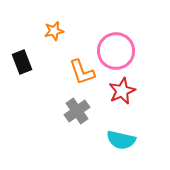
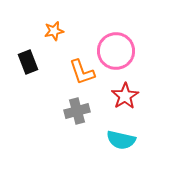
black rectangle: moved 6 px right
red star: moved 3 px right, 5 px down; rotated 8 degrees counterclockwise
gray cross: rotated 20 degrees clockwise
